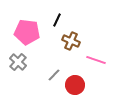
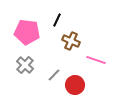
gray cross: moved 7 px right, 3 px down
